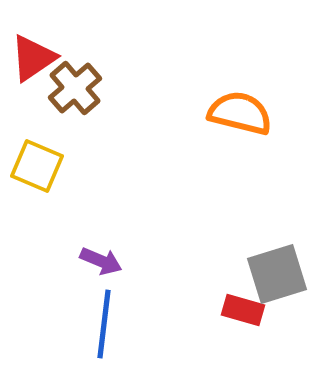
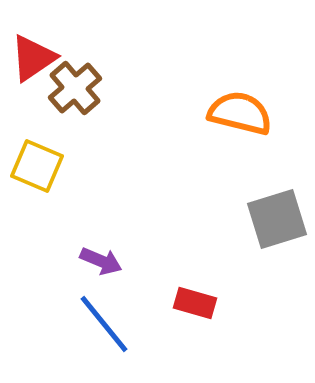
gray square: moved 55 px up
red rectangle: moved 48 px left, 7 px up
blue line: rotated 46 degrees counterclockwise
